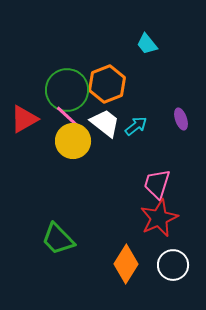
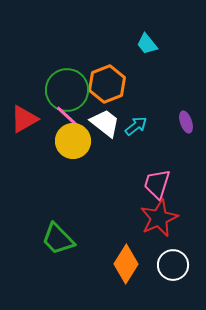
purple ellipse: moved 5 px right, 3 px down
